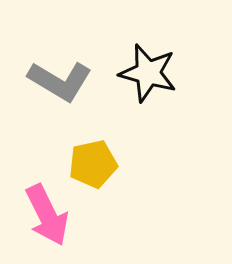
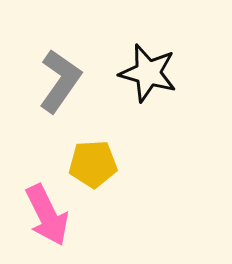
gray L-shape: rotated 86 degrees counterclockwise
yellow pentagon: rotated 9 degrees clockwise
